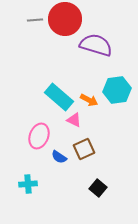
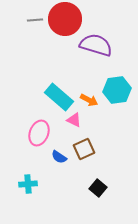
pink ellipse: moved 3 px up
